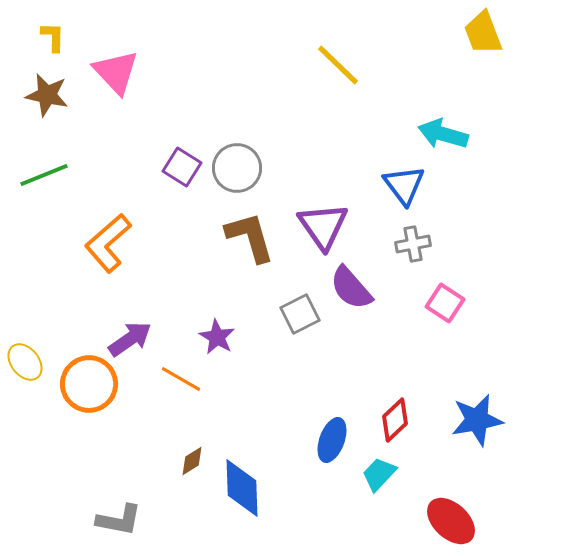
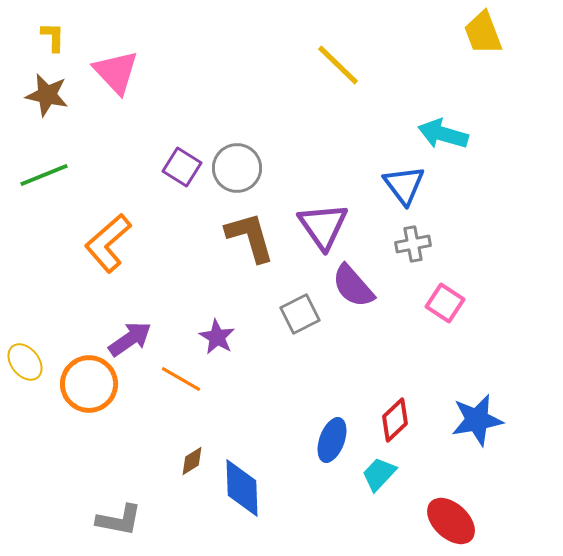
purple semicircle: moved 2 px right, 2 px up
